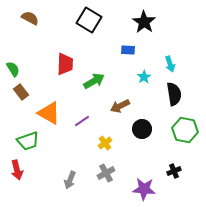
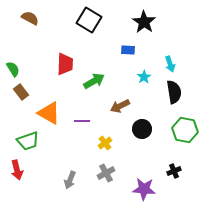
black semicircle: moved 2 px up
purple line: rotated 35 degrees clockwise
